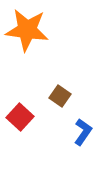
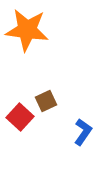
brown square: moved 14 px left, 5 px down; rotated 30 degrees clockwise
